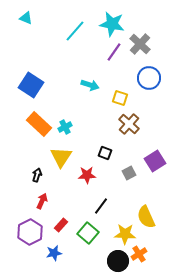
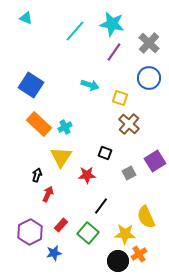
gray cross: moved 9 px right, 1 px up
red arrow: moved 6 px right, 7 px up
